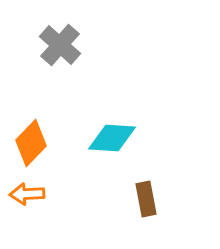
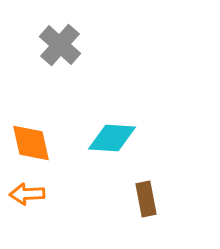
orange diamond: rotated 57 degrees counterclockwise
